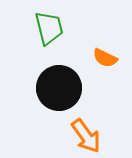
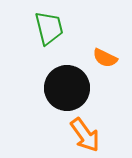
black circle: moved 8 px right
orange arrow: moved 1 px left, 1 px up
